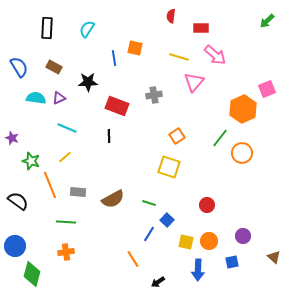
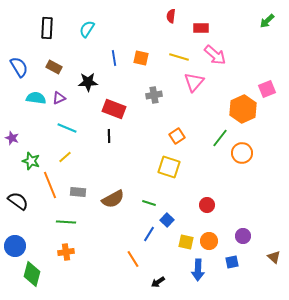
orange square at (135, 48): moved 6 px right, 10 px down
red rectangle at (117, 106): moved 3 px left, 3 px down
